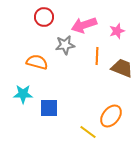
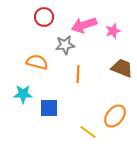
pink star: moved 4 px left
orange line: moved 19 px left, 18 px down
orange ellipse: moved 4 px right
